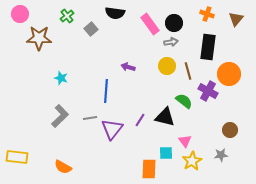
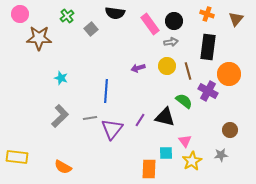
black circle: moved 2 px up
purple arrow: moved 10 px right, 1 px down; rotated 32 degrees counterclockwise
